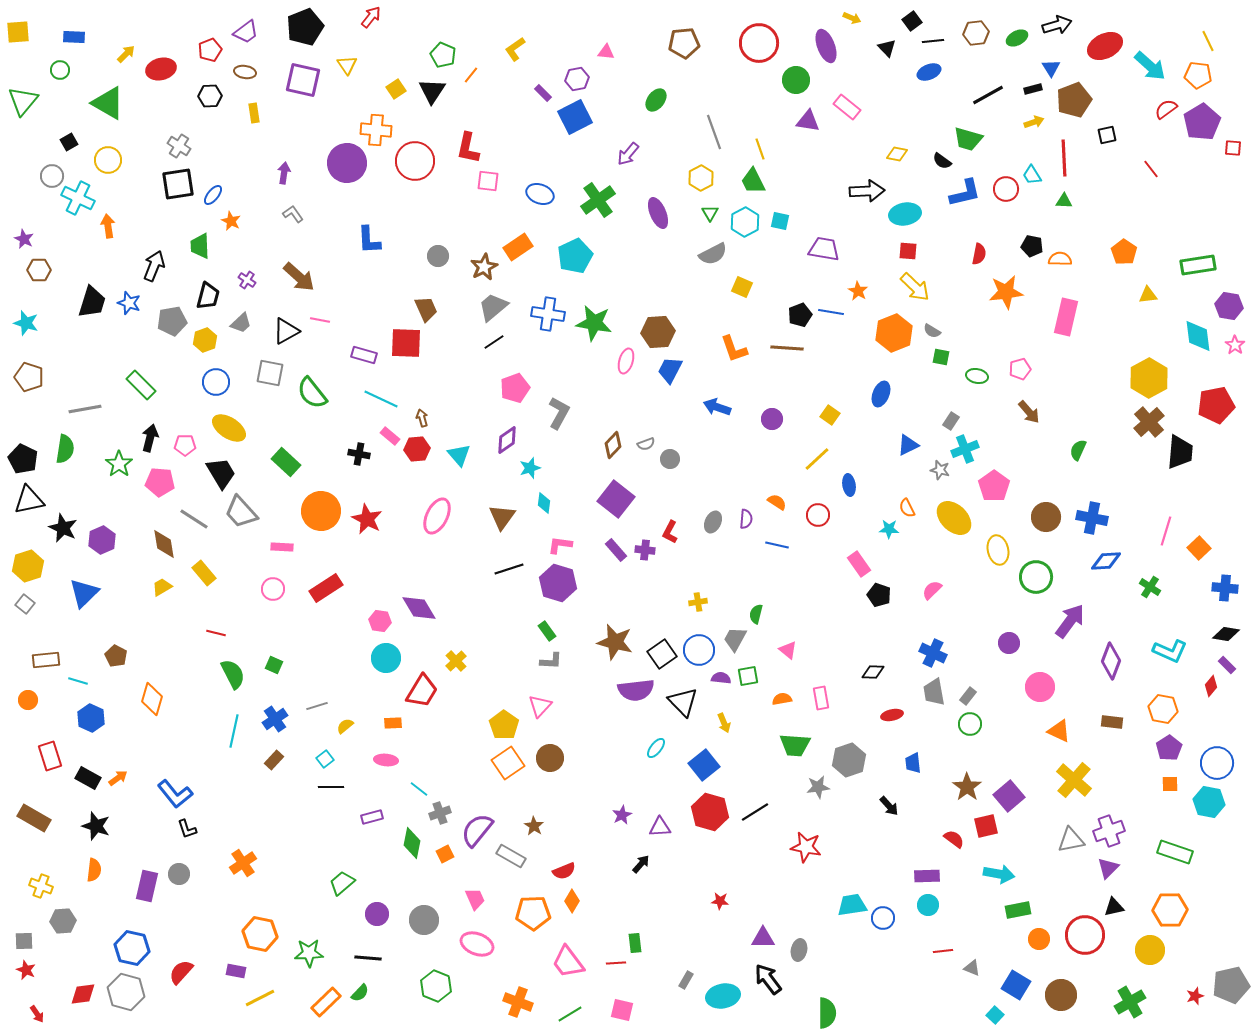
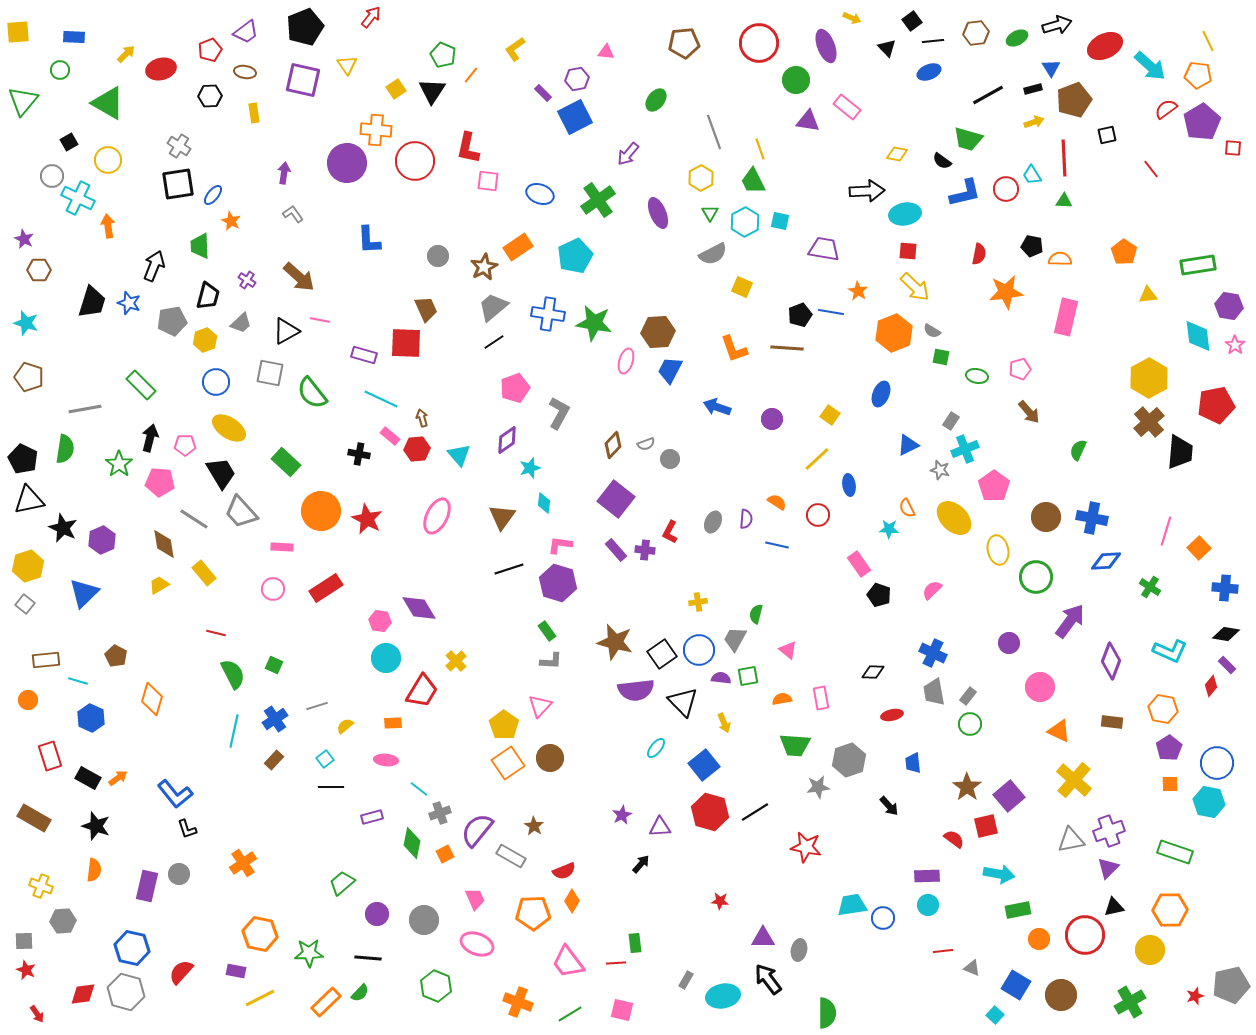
yellow trapezoid at (162, 587): moved 3 px left, 2 px up
